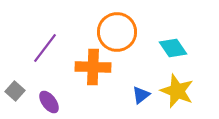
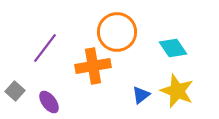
orange cross: moved 1 px up; rotated 12 degrees counterclockwise
